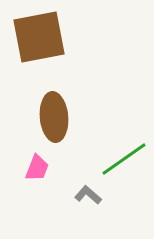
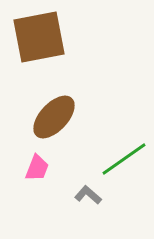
brown ellipse: rotated 48 degrees clockwise
